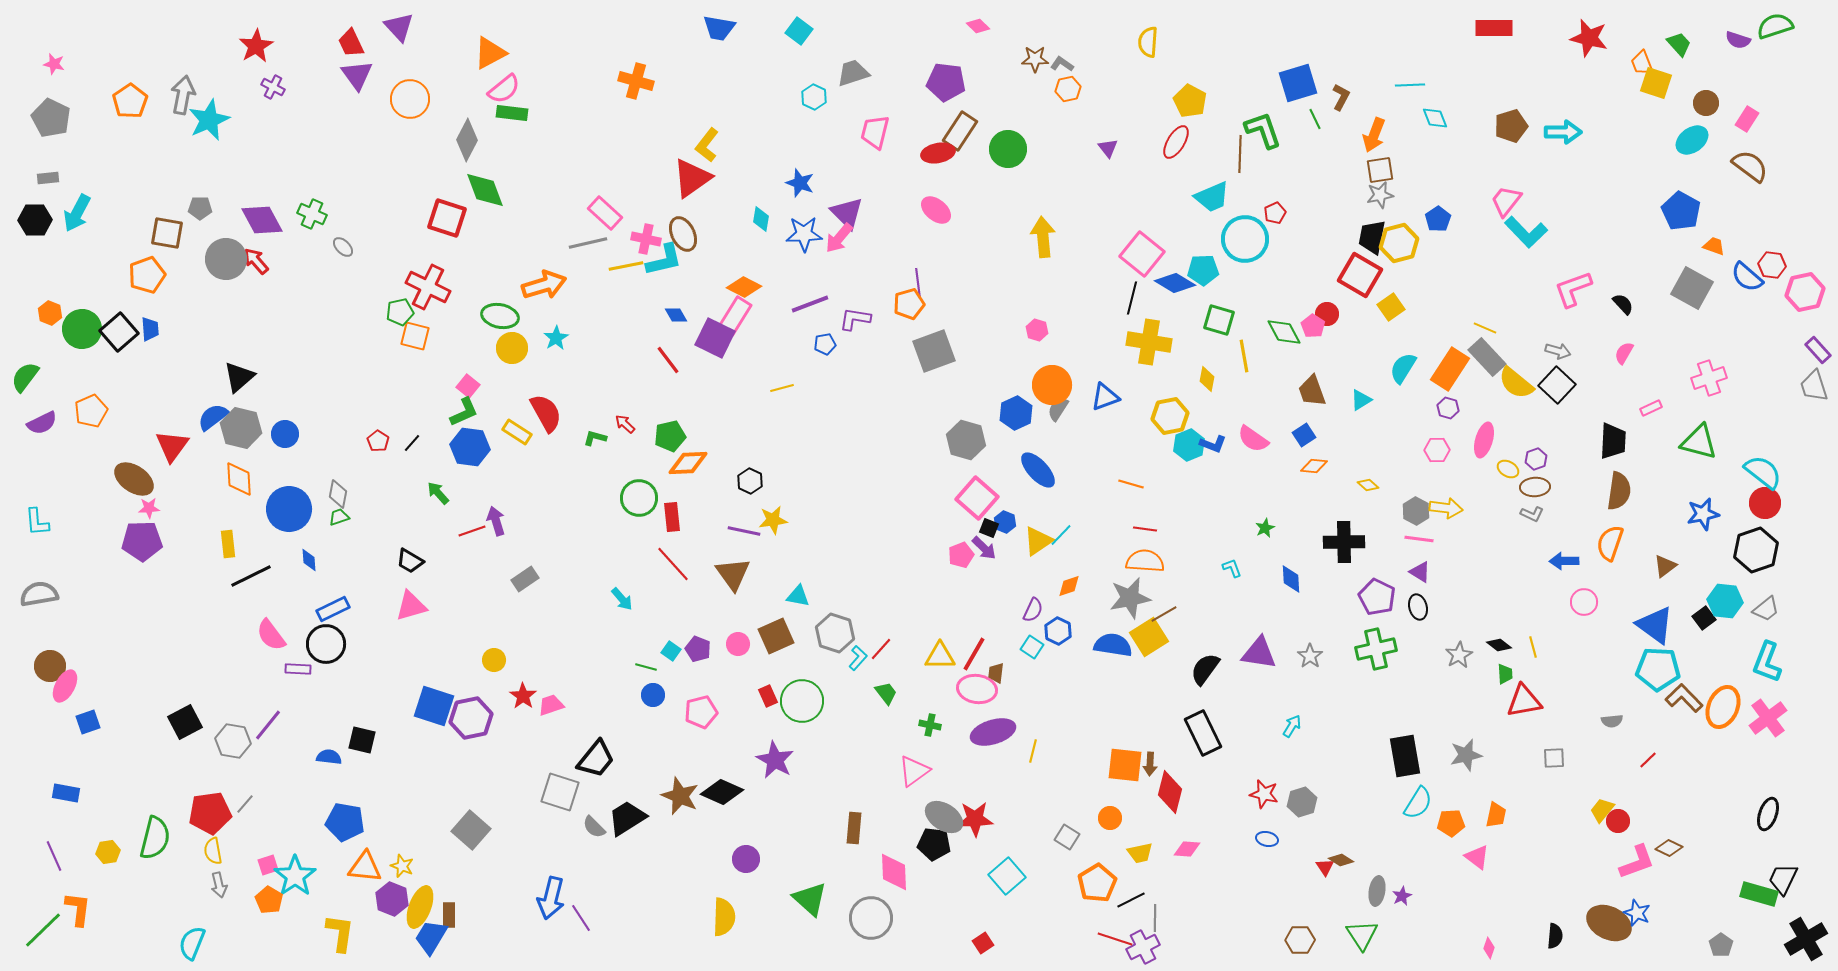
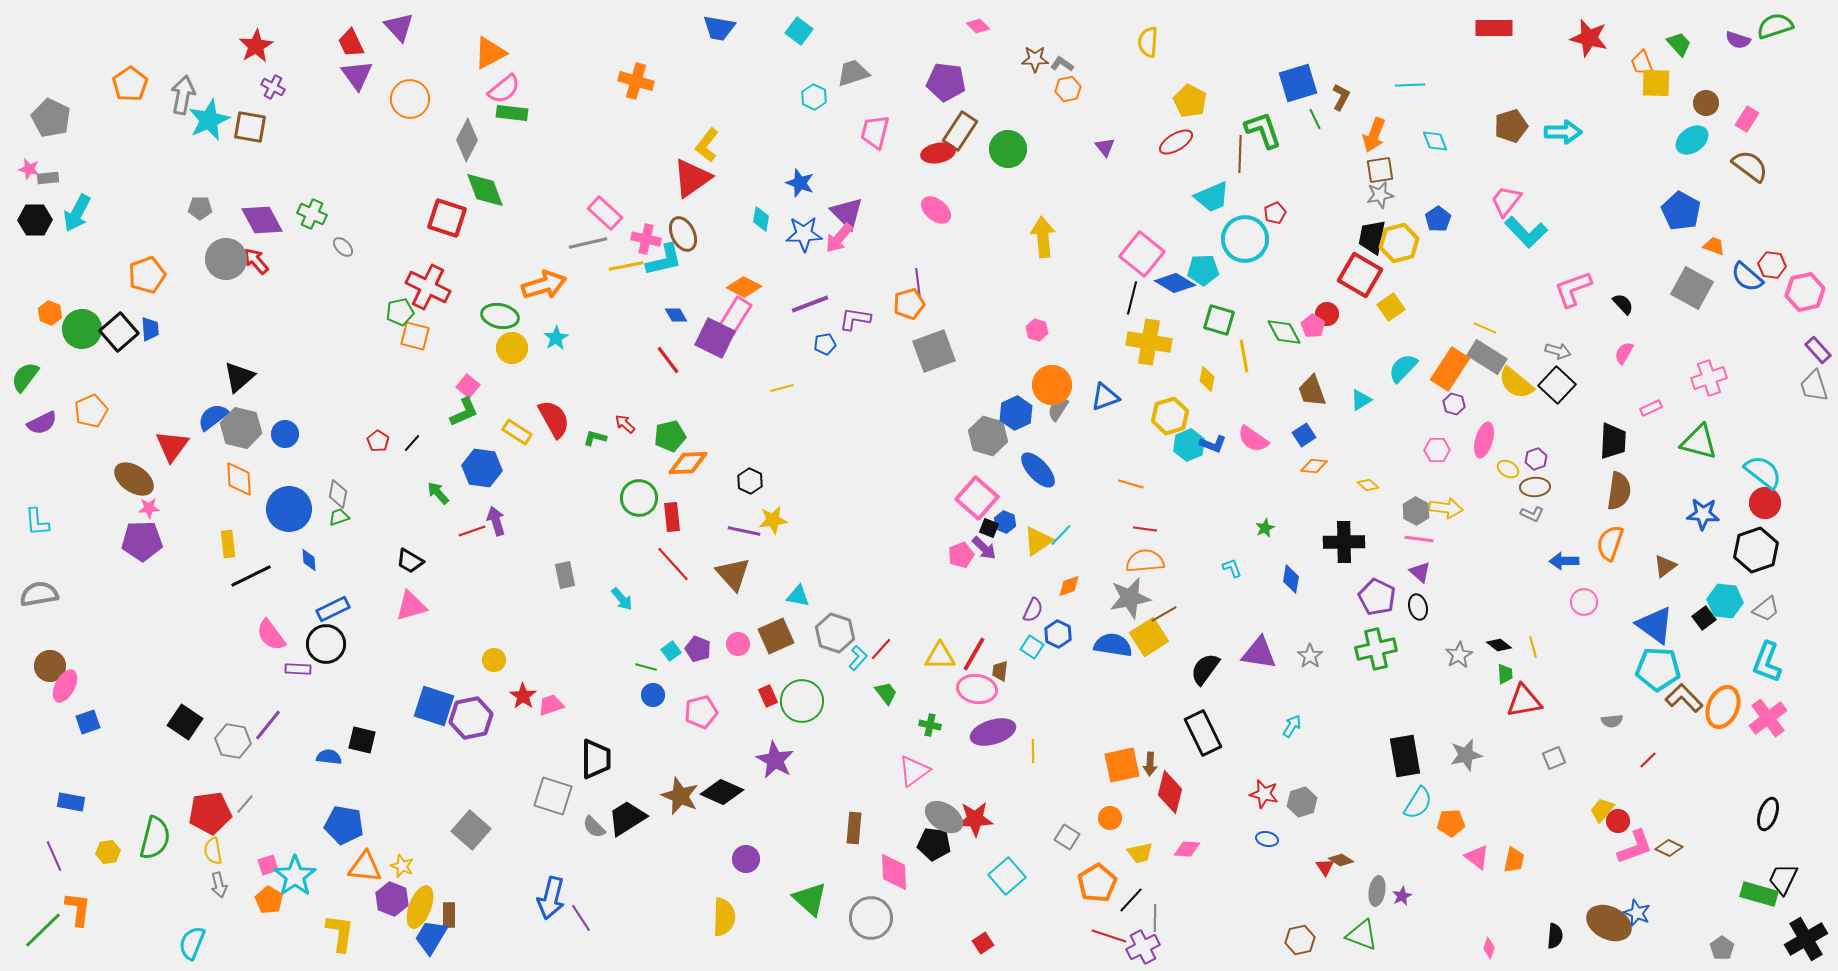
pink star at (54, 64): moved 25 px left, 105 px down
yellow square at (1656, 83): rotated 16 degrees counterclockwise
orange pentagon at (130, 101): moved 17 px up
cyan diamond at (1435, 118): moved 23 px down
red ellipse at (1176, 142): rotated 28 degrees clockwise
purple triangle at (1108, 148): moved 3 px left, 1 px up
brown square at (167, 233): moved 83 px right, 106 px up
gray rectangle at (1487, 357): rotated 15 degrees counterclockwise
cyan semicircle at (1403, 368): rotated 12 degrees clockwise
purple hexagon at (1448, 408): moved 6 px right, 4 px up
red semicircle at (546, 413): moved 8 px right, 6 px down
yellow hexagon at (1170, 416): rotated 6 degrees counterclockwise
gray hexagon at (966, 440): moved 22 px right, 4 px up
blue hexagon at (470, 447): moved 12 px right, 21 px down
blue star at (1703, 514): rotated 16 degrees clockwise
orange semicircle at (1145, 561): rotated 9 degrees counterclockwise
purple triangle at (1420, 572): rotated 10 degrees clockwise
brown triangle at (733, 574): rotated 6 degrees counterclockwise
gray rectangle at (525, 579): moved 40 px right, 4 px up; rotated 68 degrees counterclockwise
blue diamond at (1291, 579): rotated 12 degrees clockwise
blue hexagon at (1058, 631): moved 3 px down
cyan square at (671, 651): rotated 18 degrees clockwise
brown trapezoid at (996, 673): moved 4 px right, 2 px up
black square at (185, 722): rotated 28 degrees counterclockwise
yellow line at (1033, 751): rotated 15 degrees counterclockwise
gray square at (1554, 758): rotated 20 degrees counterclockwise
black trapezoid at (596, 759): rotated 39 degrees counterclockwise
orange square at (1125, 765): moved 3 px left; rotated 18 degrees counterclockwise
gray square at (560, 792): moved 7 px left, 4 px down
blue rectangle at (66, 793): moved 5 px right, 9 px down
orange trapezoid at (1496, 815): moved 18 px right, 45 px down
blue pentagon at (345, 822): moved 1 px left, 3 px down
pink L-shape at (1637, 862): moved 2 px left, 15 px up
black line at (1131, 900): rotated 20 degrees counterclockwise
green triangle at (1362, 935): rotated 36 degrees counterclockwise
red line at (1115, 939): moved 6 px left, 3 px up
brown hexagon at (1300, 940): rotated 12 degrees counterclockwise
gray pentagon at (1721, 945): moved 1 px right, 3 px down
